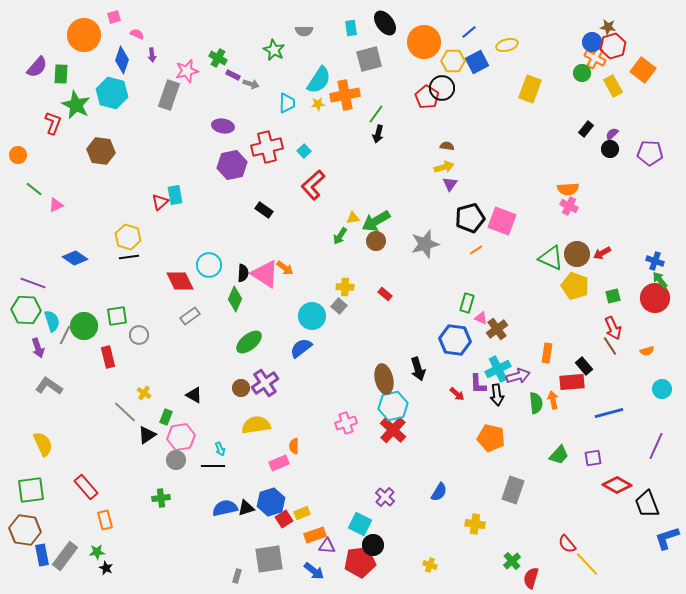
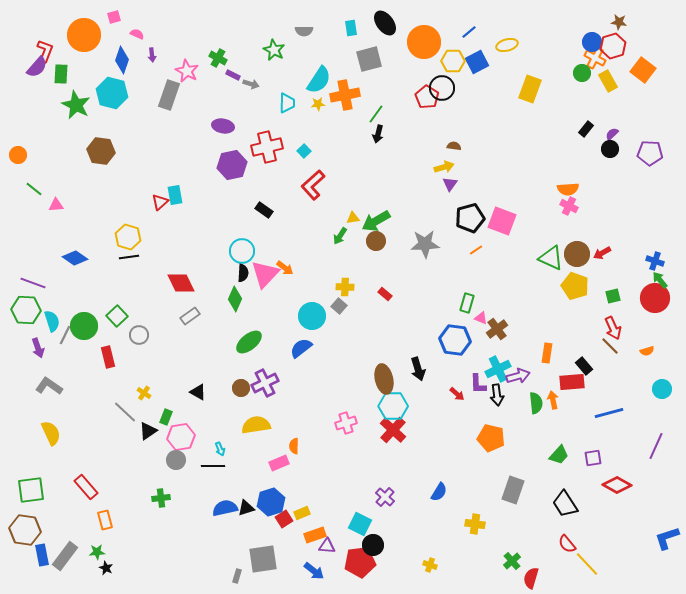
brown star at (608, 27): moved 11 px right, 5 px up
pink star at (187, 71): rotated 30 degrees counterclockwise
yellow rectangle at (613, 86): moved 5 px left, 5 px up
red L-shape at (53, 123): moved 8 px left, 72 px up
brown semicircle at (447, 146): moved 7 px right
pink triangle at (56, 205): rotated 21 degrees clockwise
gray star at (425, 244): rotated 12 degrees clockwise
cyan circle at (209, 265): moved 33 px right, 14 px up
pink triangle at (265, 274): rotated 40 degrees clockwise
red diamond at (180, 281): moved 1 px right, 2 px down
green square at (117, 316): rotated 35 degrees counterclockwise
brown line at (610, 346): rotated 12 degrees counterclockwise
purple cross at (265, 383): rotated 8 degrees clockwise
black triangle at (194, 395): moved 4 px right, 3 px up
cyan hexagon at (393, 406): rotated 12 degrees clockwise
black triangle at (147, 435): moved 1 px right, 4 px up
yellow semicircle at (43, 444): moved 8 px right, 11 px up
black trapezoid at (647, 504): moved 82 px left; rotated 12 degrees counterclockwise
gray square at (269, 559): moved 6 px left
